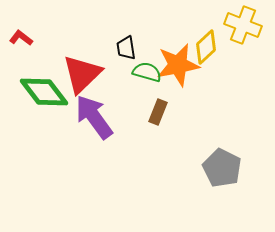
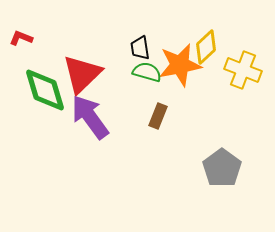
yellow cross: moved 45 px down
red L-shape: rotated 15 degrees counterclockwise
black trapezoid: moved 14 px right
orange star: moved 2 px right
green diamond: moved 1 px right, 2 px up; rotated 21 degrees clockwise
brown rectangle: moved 4 px down
purple arrow: moved 4 px left
gray pentagon: rotated 9 degrees clockwise
